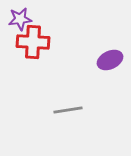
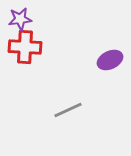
red cross: moved 8 px left, 5 px down
gray line: rotated 16 degrees counterclockwise
